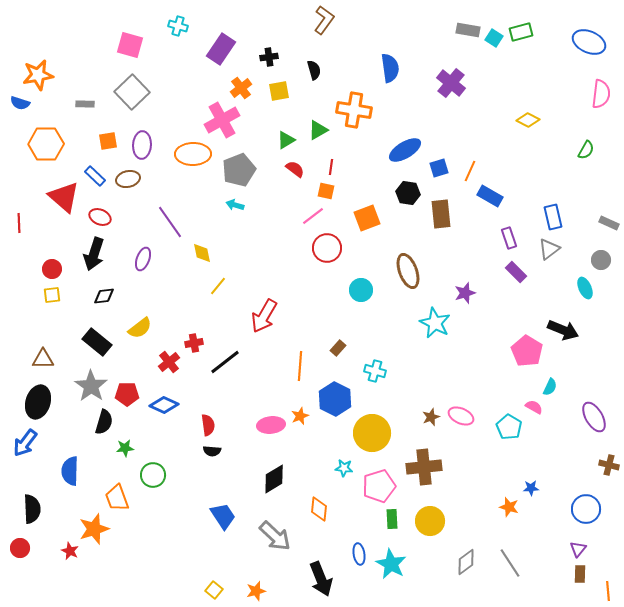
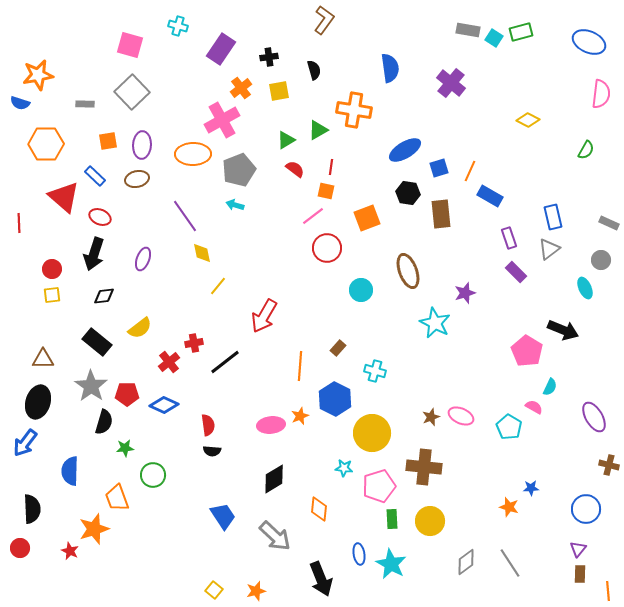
brown ellipse at (128, 179): moved 9 px right
purple line at (170, 222): moved 15 px right, 6 px up
brown cross at (424, 467): rotated 12 degrees clockwise
